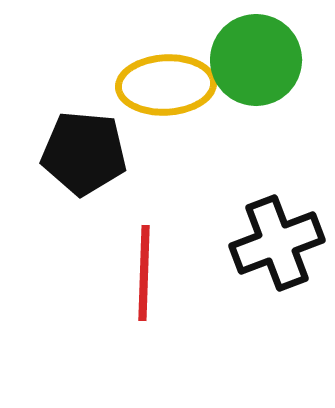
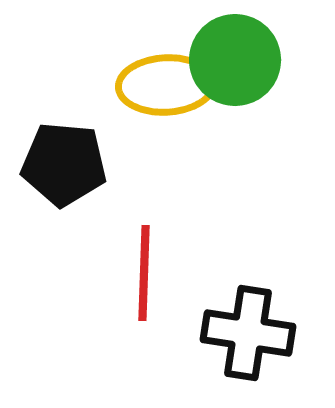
green circle: moved 21 px left
black pentagon: moved 20 px left, 11 px down
black cross: moved 29 px left, 90 px down; rotated 30 degrees clockwise
